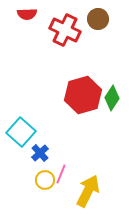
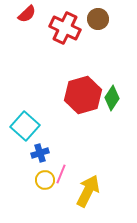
red semicircle: rotated 42 degrees counterclockwise
red cross: moved 2 px up
cyan square: moved 4 px right, 6 px up
blue cross: rotated 24 degrees clockwise
